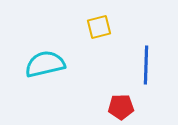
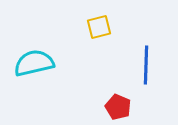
cyan semicircle: moved 11 px left, 1 px up
red pentagon: moved 3 px left; rotated 25 degrees clockwise
